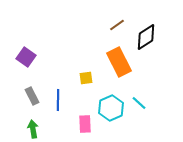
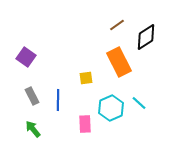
green arrow: rotated 30 degrees counterclockwise
